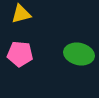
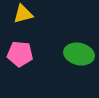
yellow triangle: moved 2 px right
